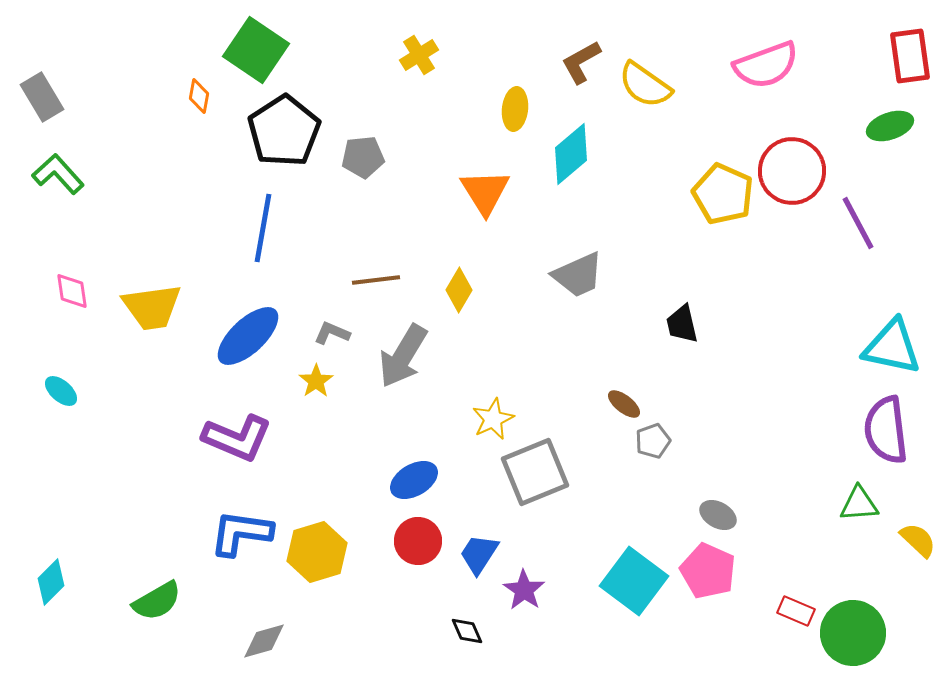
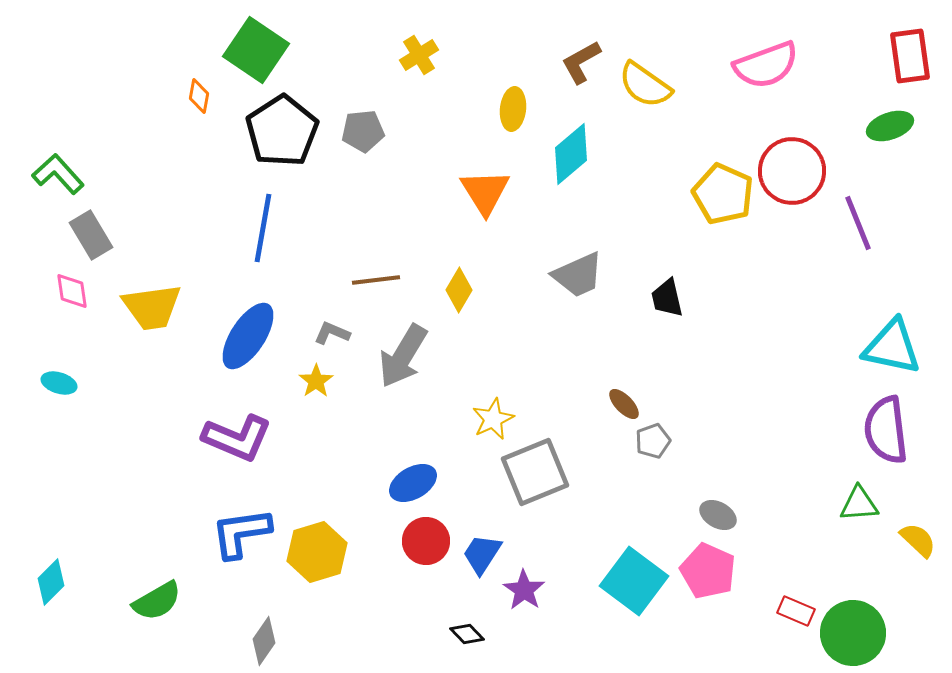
gray rectangle at (42, 97): moved 49 px right, 138 px down
yellow ellipse at (515, 109): moved 2 px left
black pentagon at (284, 131): moved 2 px left
gray pentagon at (363, 157): moved 26 px up
purple line at (858, 223): rotated 6 degrees clockwise
black trapezoid at (682, 324): moved 15 px left, 26 px up
blue ellipse at (248, 336): rotated 14 degrees counterclockwise
cyan ellipse at (61, 391): moved 2 px left, 8 px up; rotated 24 degrees counterclockwise
brown ellipse at (624, 404): rotated 8 degrees clockwise
blue ellipse at (414, 480): moved 1 px left, 3 px down
blue L-shape at (241, 533): rotated 16 degrees counterclockwise
red circle at (418, 541): moved 8 px right
blue trapezoid at (479, 554): moved 3 px right
black diamond at (467, 631): moved 3 px down; rotated 20 degrees counterclockwise
gray diamond at (264, 641): rotated 39 degrees counterclockwise
